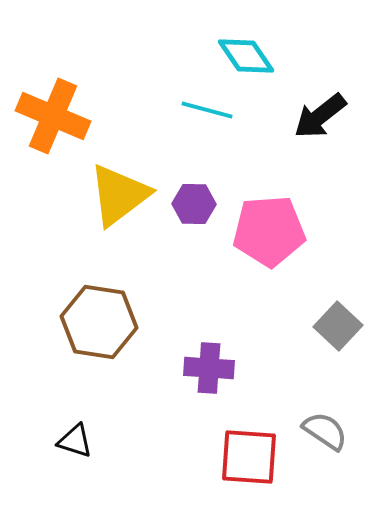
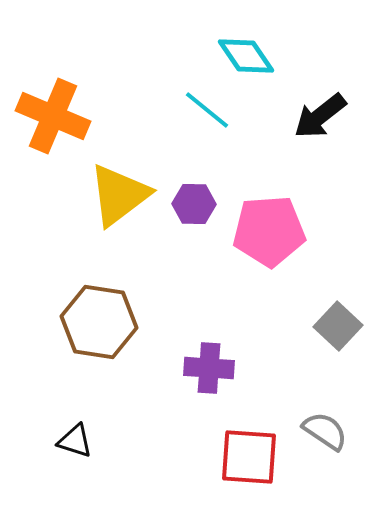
cyan line: rotated 24 degrees clockwise
